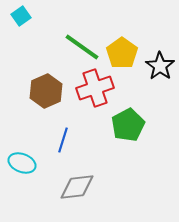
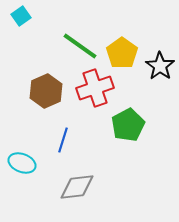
green line: moved 2 px left, 1 px up
